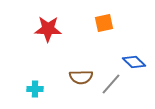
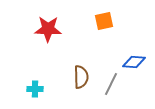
orange square: moved 2 px up
blue diamond: rotated 40 degrees counterclockwise
brown semicircle: rotated 90 degrees counterclockwise
gray line: rotated 15 degrees counterclockwise
